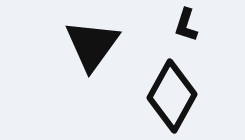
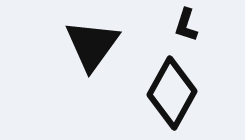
black diamond: moved 3 px up
